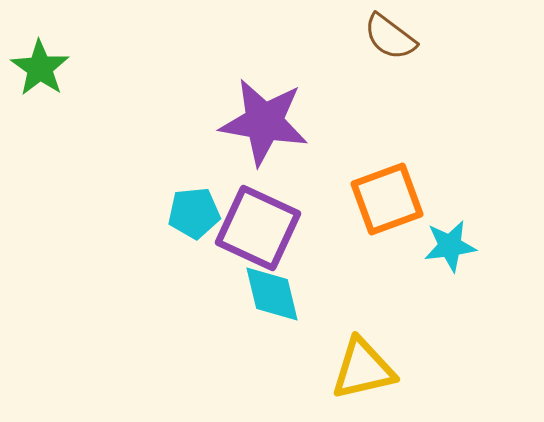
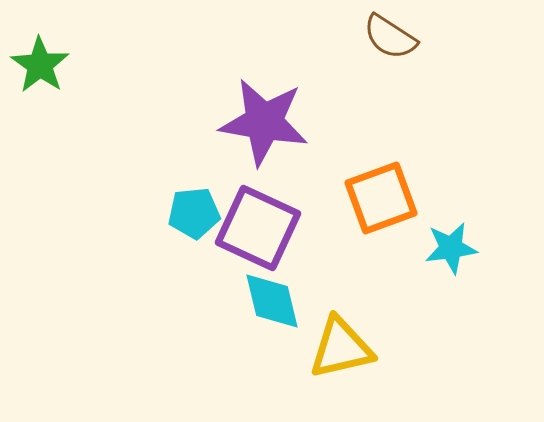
brown semicircle: rotated 4 degrees counterclockwise
green star: moved 3 px up
orange square: moved 6 px left, 1 px up
cyan star: moved 1 px right, 2 px down
cyan diamond: moved 7 px down
yellow triangle: moved 22 px left, 21 px up
